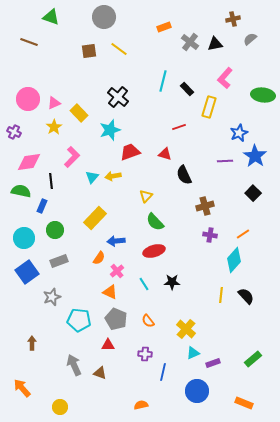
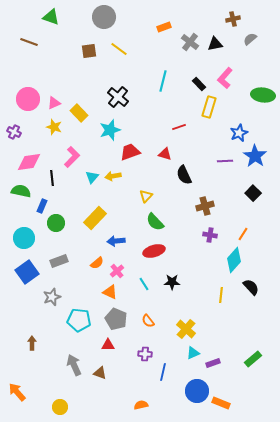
black rectangle at (187, 89): moved 12 px right, 5 px up
yellow star at (54, 127): rotated 21 degrees counterclockwise
black line at (51, 181): moved 1 px right, 3 px up
green circle at (55, 230): moved 1 px right, 7 px up
orange line at (243, 234): rotated 24 degrees counterclockwise
orange semicircle at (99, 258): moved 2 px left, 5 px down; rotated 16 degrees clockwise
black semicircle at (246, 296): moved 5 px right, 9 px up
orange arrow at (22, 388): moved 5 px left, 4 px down
orange rectangle at (244, 403): moved 23 px left
